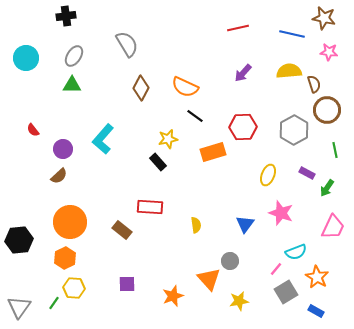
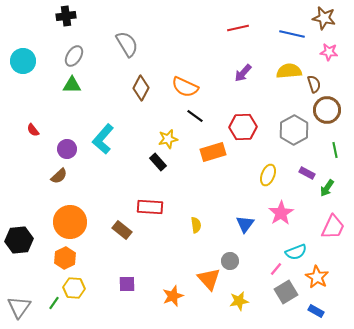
cyan circle at (26, 58): moved 3 px left, 3 px down
purple circle at (63, 149): moved 4 px right
pink star at (281, 213): rotated 20 degrees clockwise
